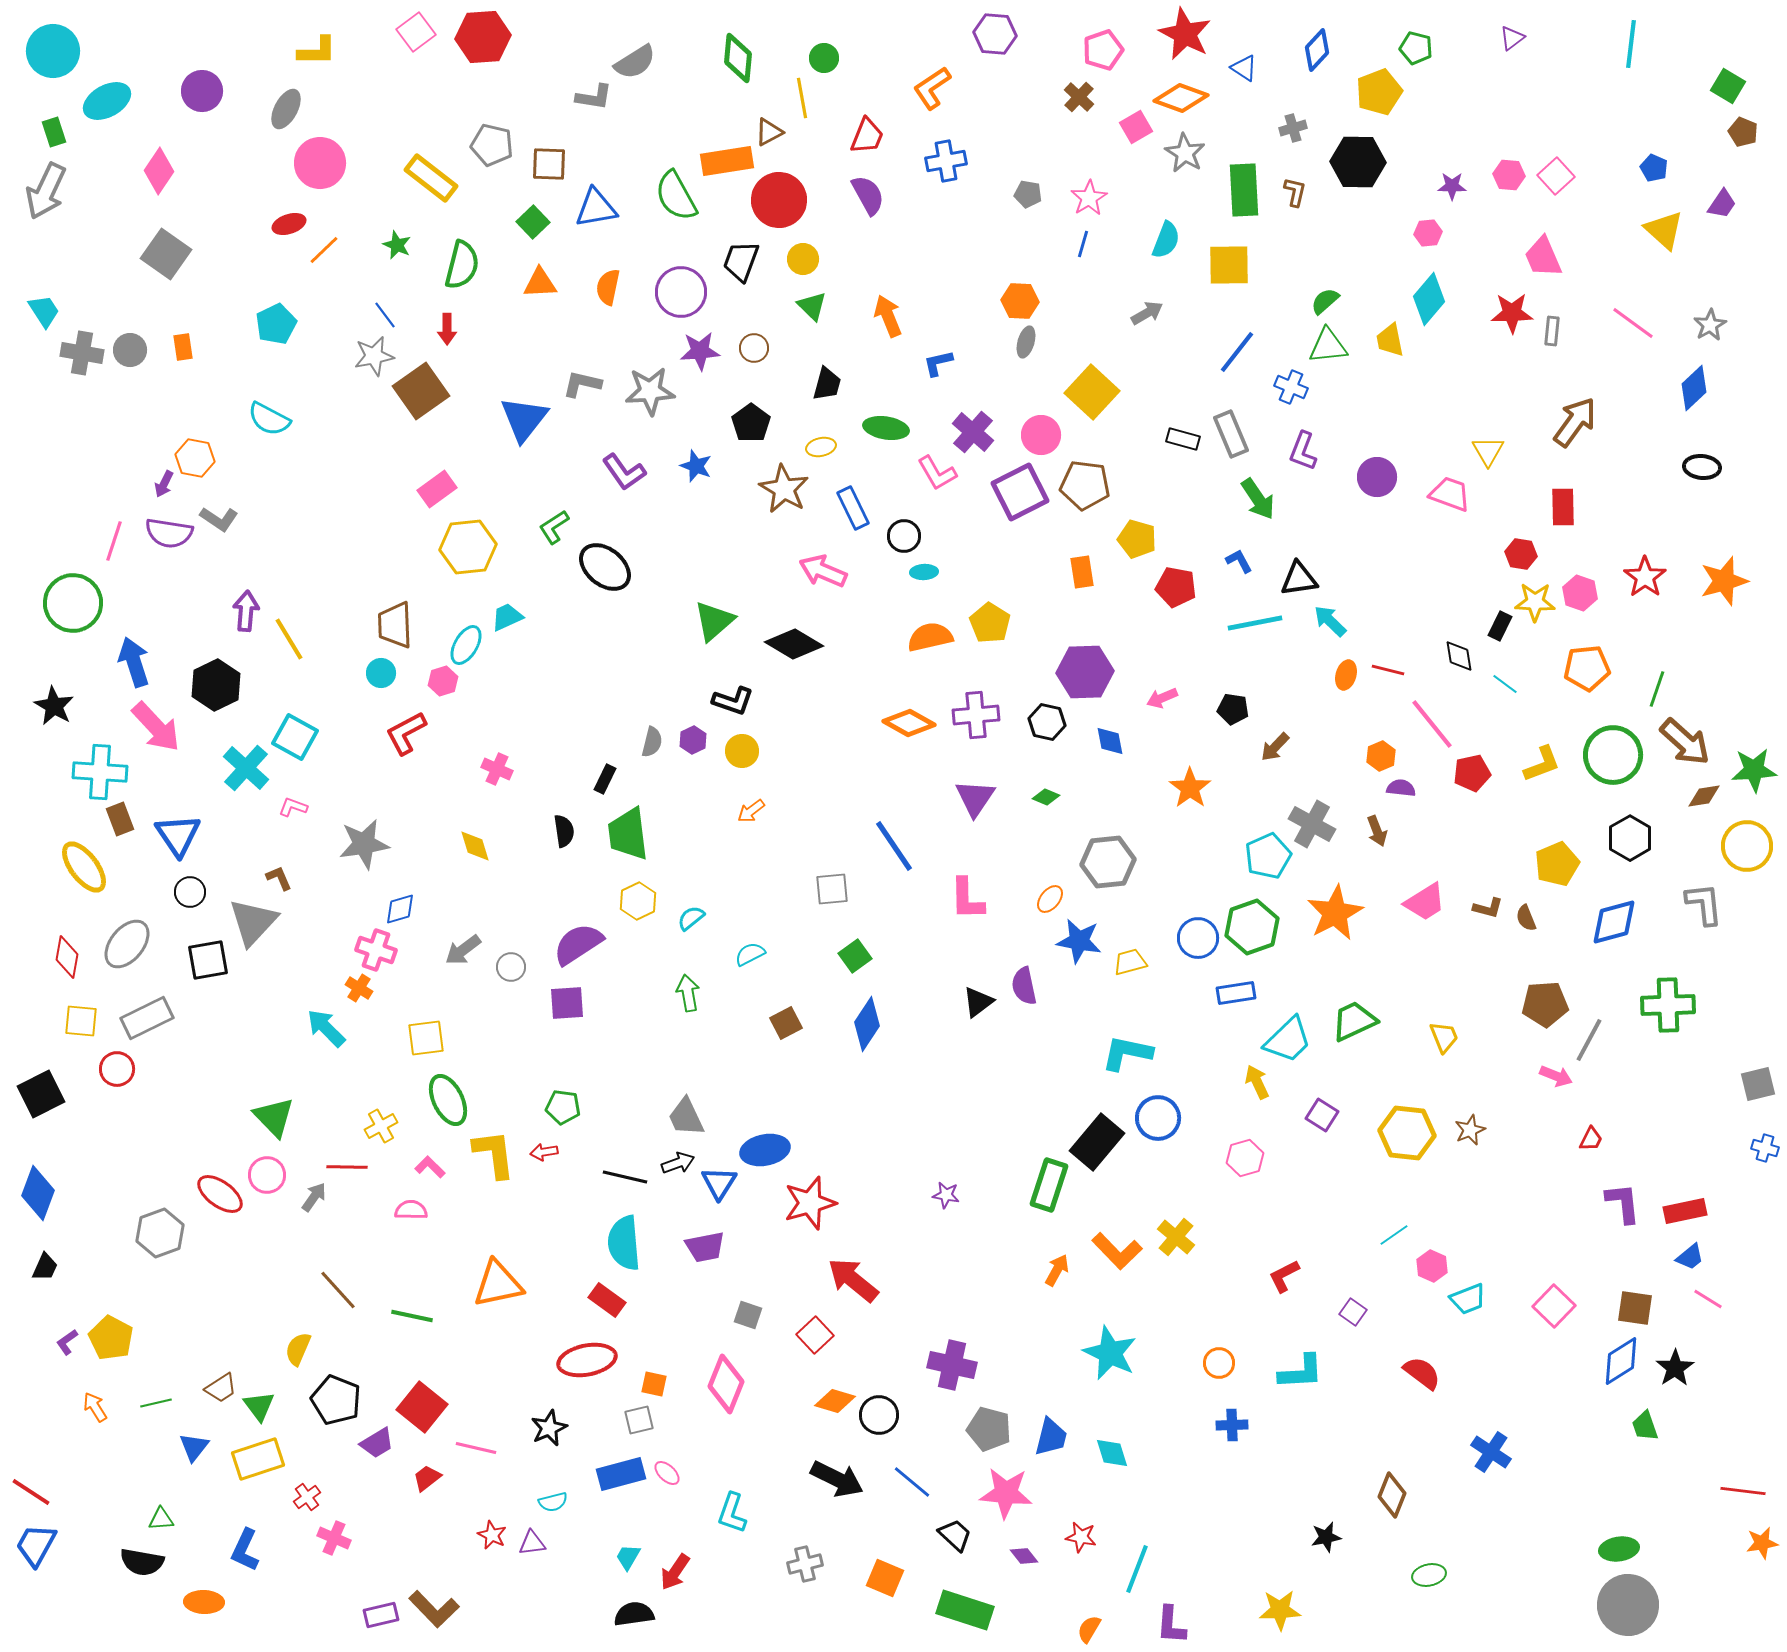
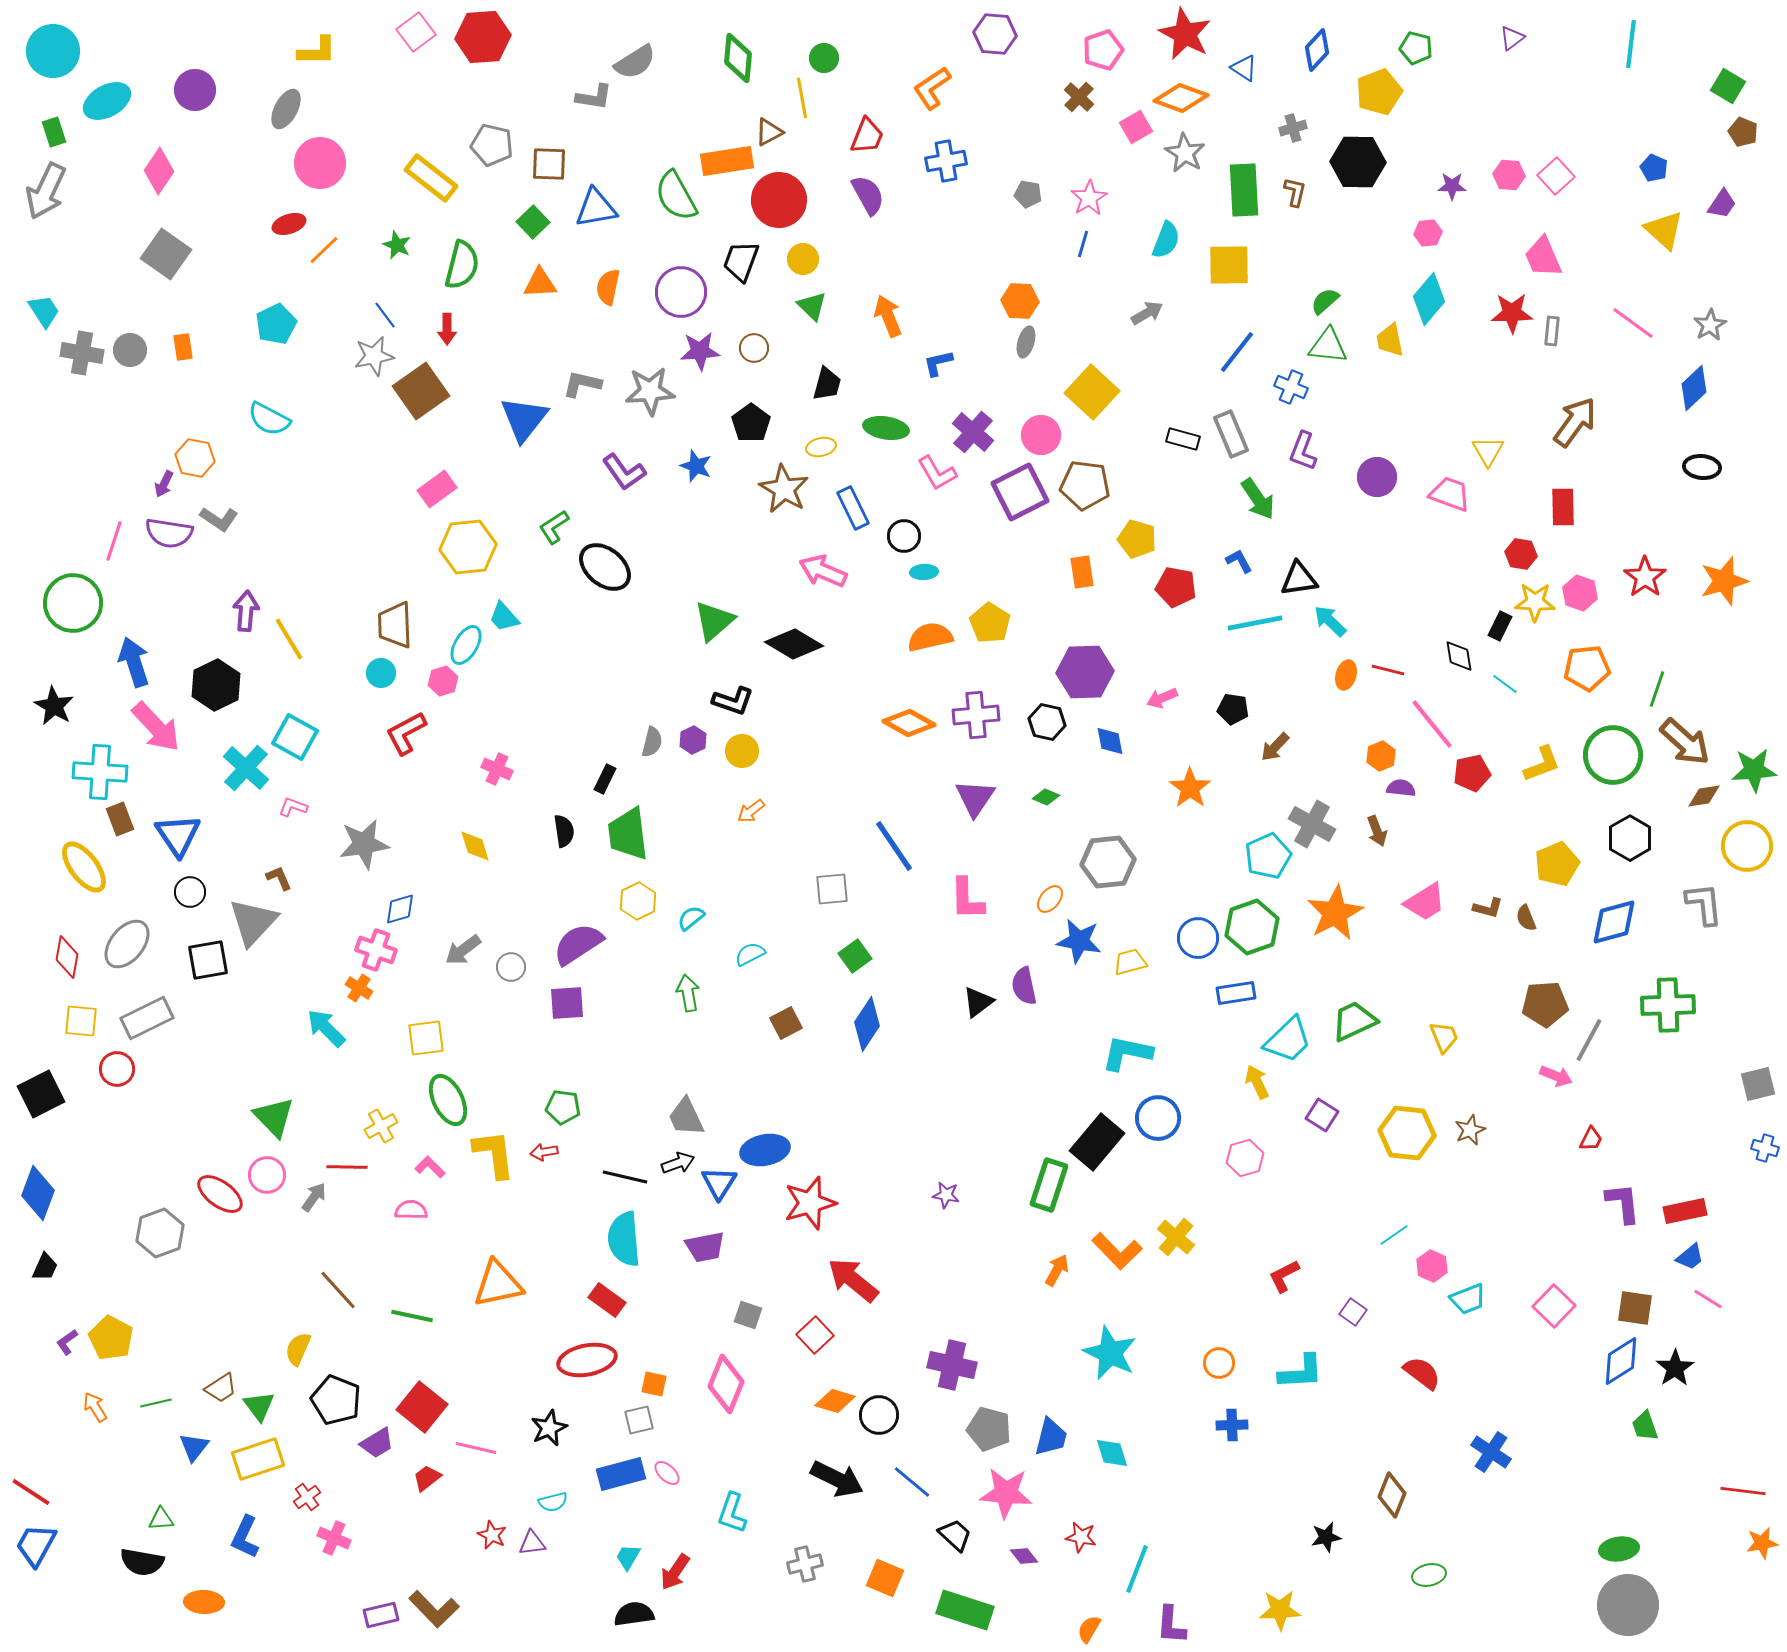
purple circle at (202, 91): moved 7 px left, 1 px up
green triangle at (1328, 346): rotated 12 degrees clockwise
cyan trapezoid at (507, 617): moved 3 px left; rotated 108 degrees counterclockwise
cyan semicircle at (624, 1243): moved 4 px up
blue L-shape at (245, 1550): moved 13 px up
